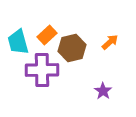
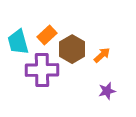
orange arrow: moved 8 px left, 13 px down
brown hexagon: moved 1 px down; rotated 16 degrees counterclockwise
purple star: moved 4 px right; rotated 24 degrees clockwise
